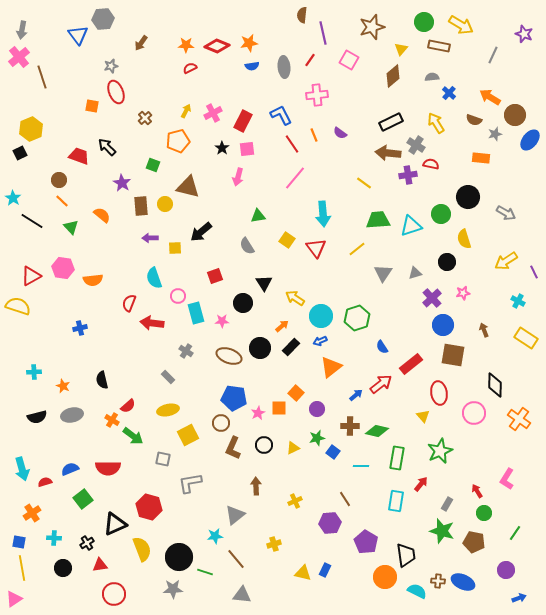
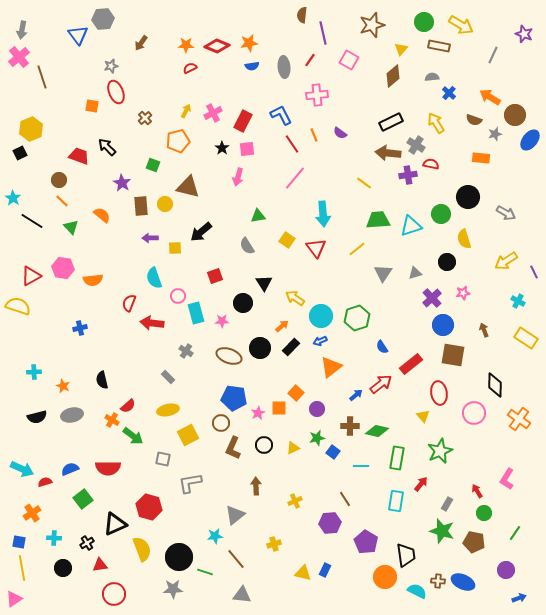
brown star at (372, 27): moved 2 px up
cyan arrow at (22, 469): rotated 50 degrees counterclockwise
